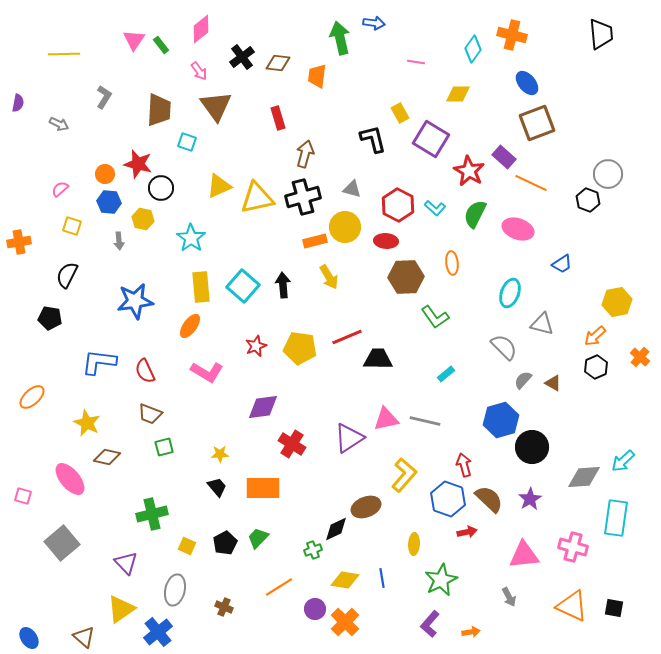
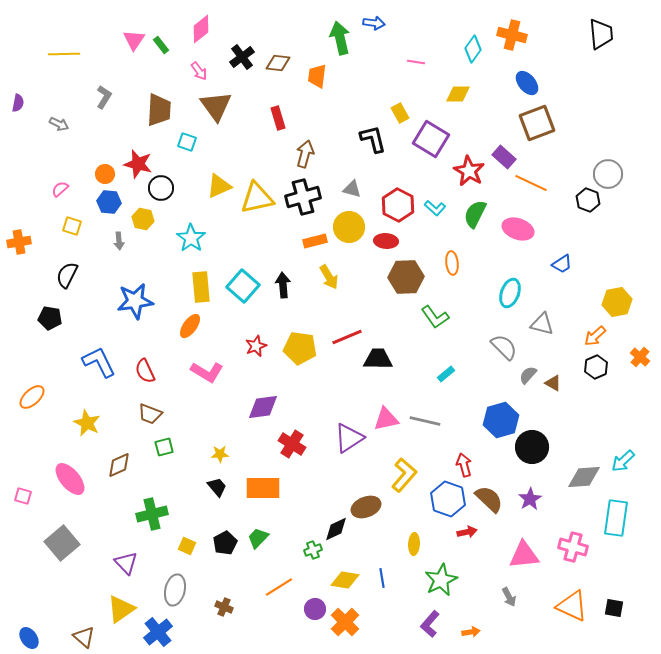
yellow circle at (345, 227): moved 4 px right
blue L-shape at (99, 362): rotated 57 degrees clockwise
gray semicircle at (523, 380): moved 5 px right, 5 px up
brown diamond at (107, 457): moved 12 px right, 8 px down; rotated 36 degrees counterclockwise
